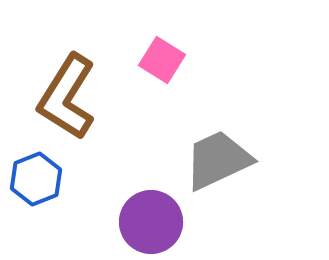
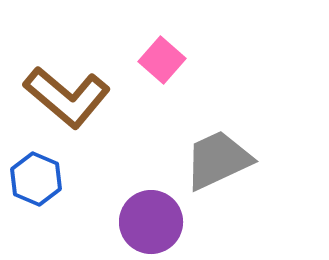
pink square: rotated 9 degrees clockwise
brown L-shape: rotated 82 degrees counterclockwise
blue hexagon: rotated 15 degrees counterclockwise
